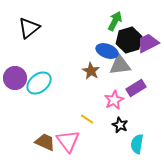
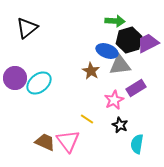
green arrow: rotated 66 degrees clockwise
black triangle: moved 2 px left
